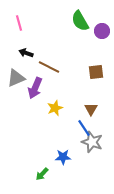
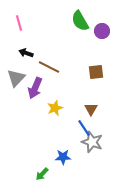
gray triangle: rotated 24 degrees counterclockwise
